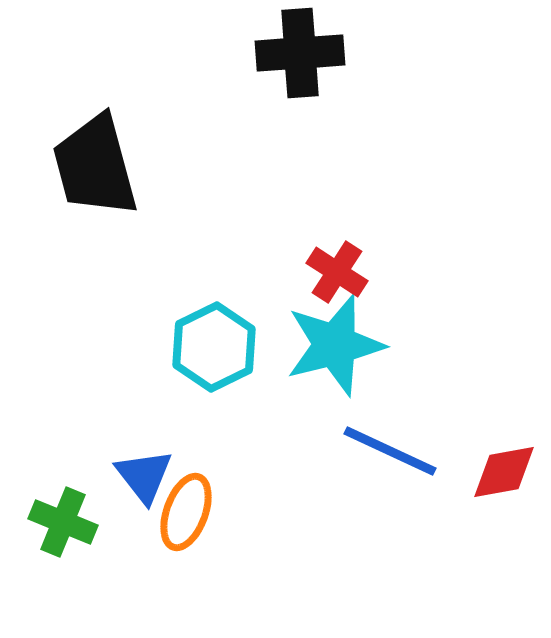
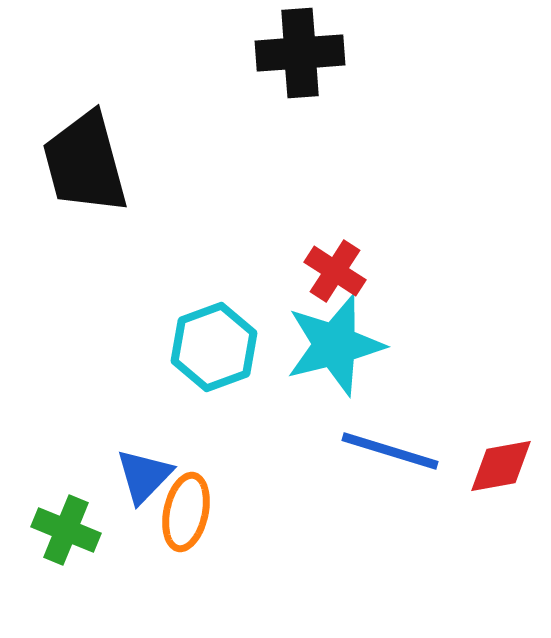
black trapezoid: moved 10 px left, 3 px up
red cross: moved 2 px left, 1 px up
cyan hexagon: rotated 6 degrees clockwise
blue line: rotated 8 degrees counterclockwise
red diamond: moved 3 px left, 6 px up
blue triangle: rotated 22 degrees clockwise
orange ellipse: rotated 8 degrees counterclockwise
green cross: moved 3 px right, 8 px down
